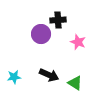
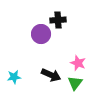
pink star: moved 21 px down
black arrow: moved 2 px right
green triangle: rotated 35 degrees clockwise
